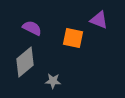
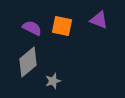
orange square: moved 11 px left, 12 px up
gray diamond: moved 3 px right
gray star: rotated 21 degrees counterclockwise
